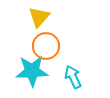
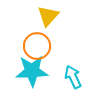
yellow triangle: moved 9 px right, 1 px up
orange circle: moved 9 px left
